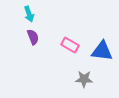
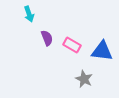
purple semicircle: moved 14 px right, 1 px down
pink rectangle: moved 2 px right
gray star: rotated 24 degrees clockwise
